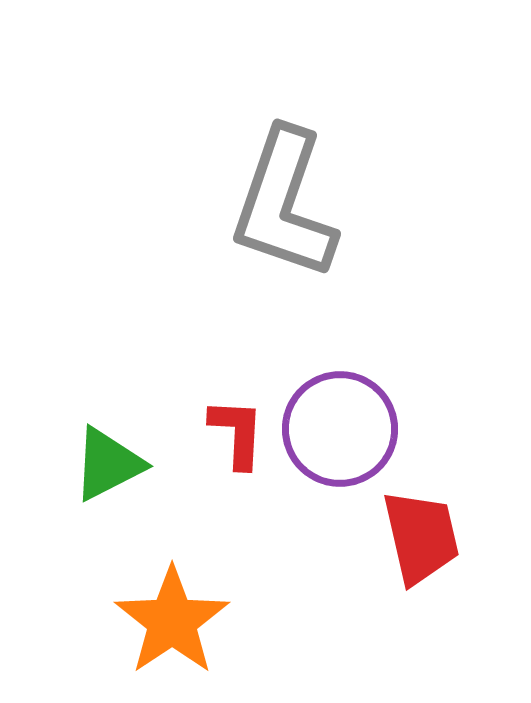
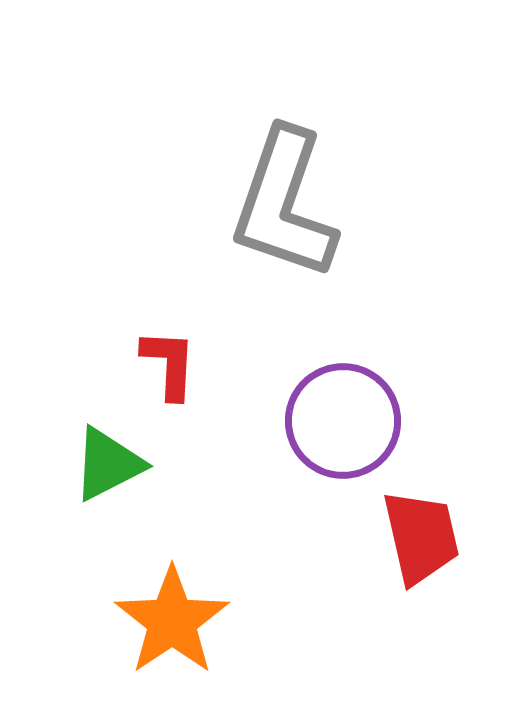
purple circle: moved 3 px right, 8 px up
red L-shape: moved 68 px left, 69 px up
